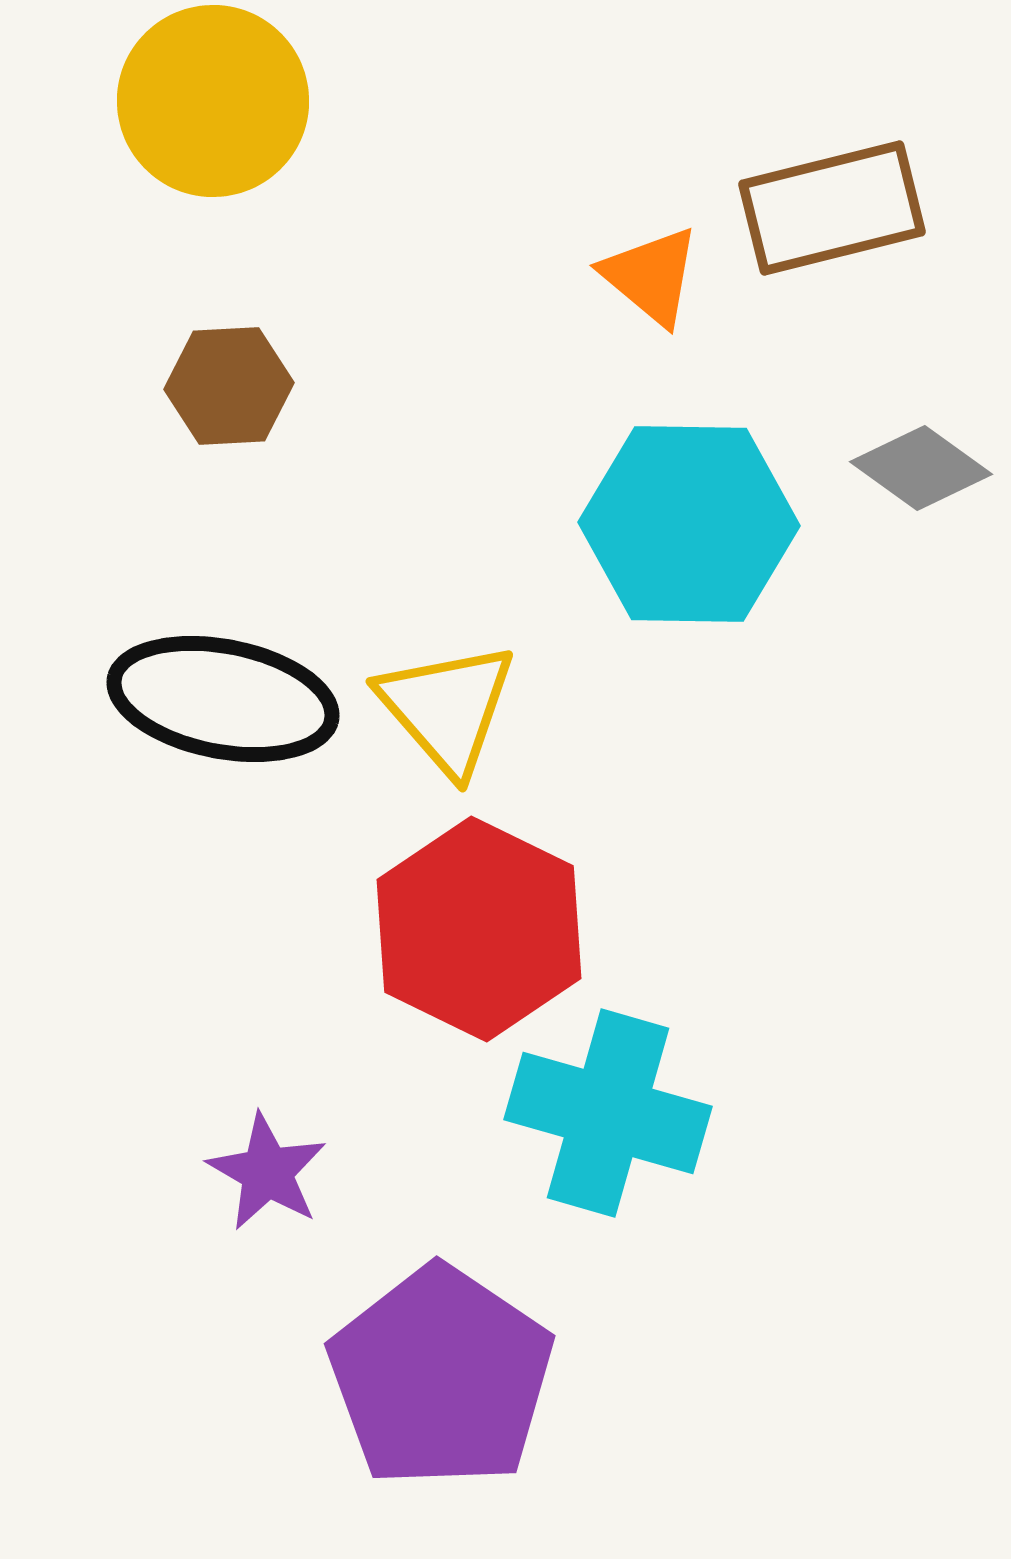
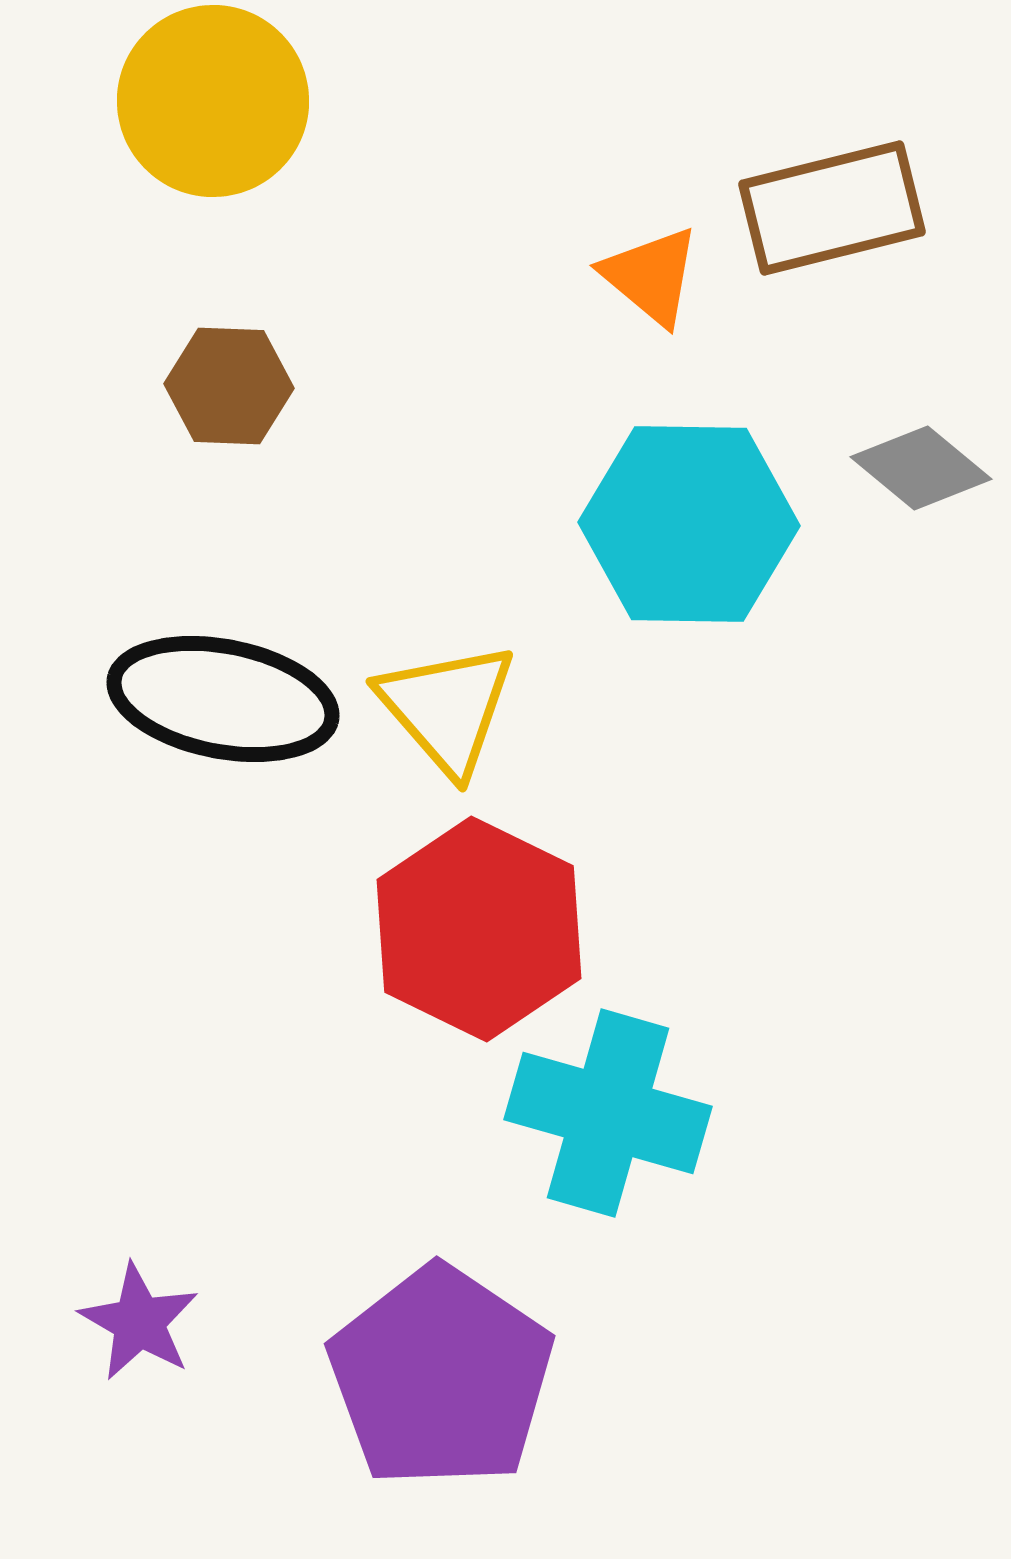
brown hexagon: rotated 5 degrees clockwise
gray diamond: rotated 4 degrees clockwise
purple star: moved 128 px left, 150 px down
